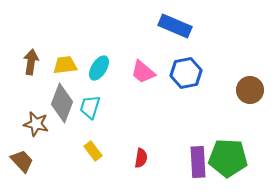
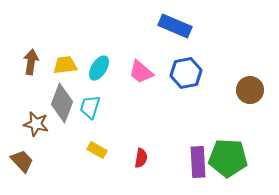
pink trapezoid: moved 2 px left
yellow rectangle: moved 4 px right, 1 px up; rotated 24 degrees counterclockwise
